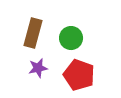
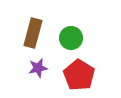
red pentagon: rotated 12 degrees clockwise
